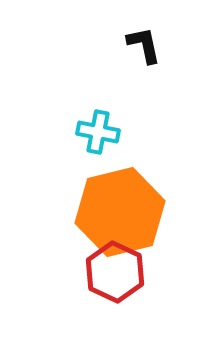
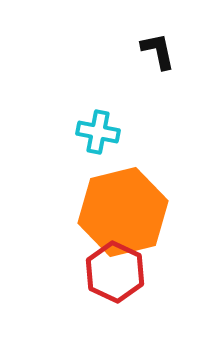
black L-shape: moved 14 px right, 6 px down
orange hexagon: moved 3 px right
